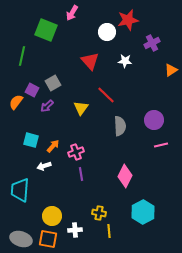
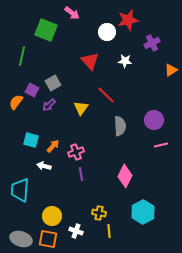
pink arrow: rotated 84 degrees counterclockwise
purple arrow: moved 2 px right, 1 px up
white arrow: rotated 32 degrees clockwise
white cross: moved 1 px right, 1 px down; rotated 24 degrees clockwise
